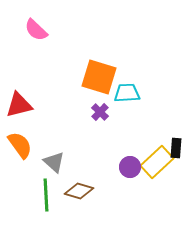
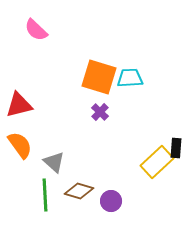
cyan trapezoid: moved 3 px right, 15 px up
purple circle: moved 19 px left, 34 px down
green line: moved 1 px left
